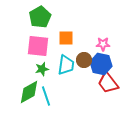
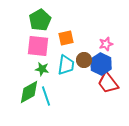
green pentagon: moved 3 px down
orange square: rotated 14 degrees counterclockwise
pink star: moved 3 px right; rotated 16 degrees counterclockwise
blue hexagon: rotated 15 degrees clockwise
green star: rotated 24 degrees clockwise
